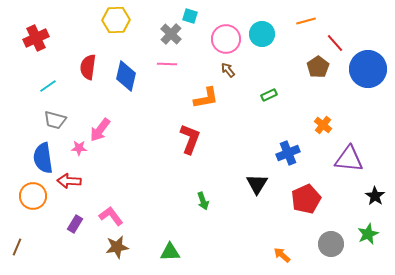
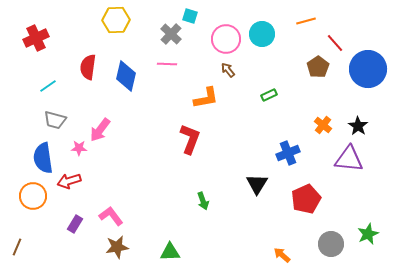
red arrow: rotated 20 degrees counterclockwise
black star: moved 17 px left, 70 px up
